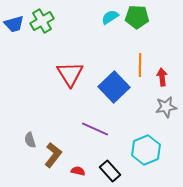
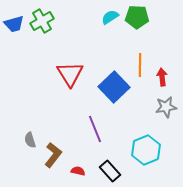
purple line: rotated 44 degrees clockwise
